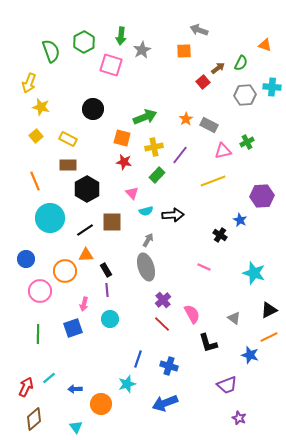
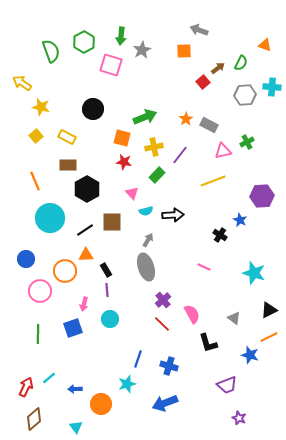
yellow arrow at (29, 83): moved 7 px left; rotated 102 degrees clockwise
yellow rectangle at (68, 139): moved 1 px left, 2 px up
